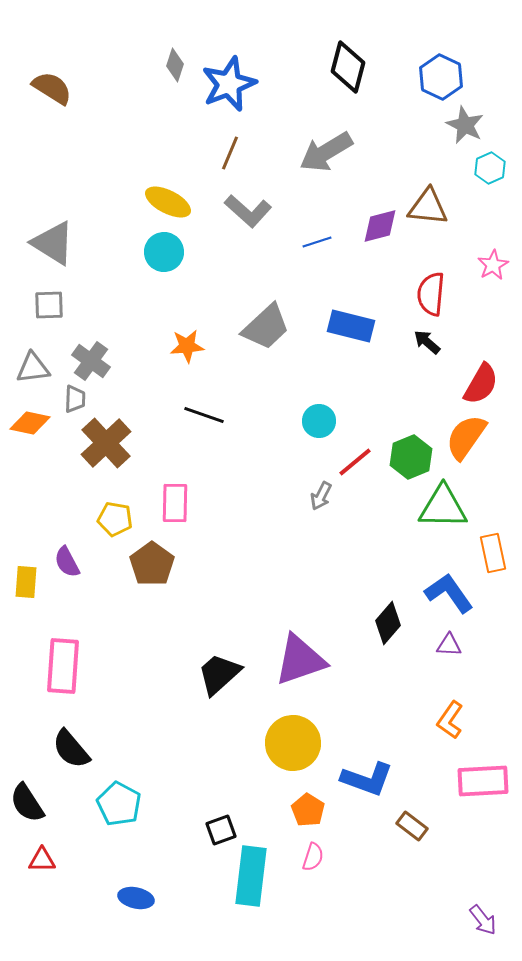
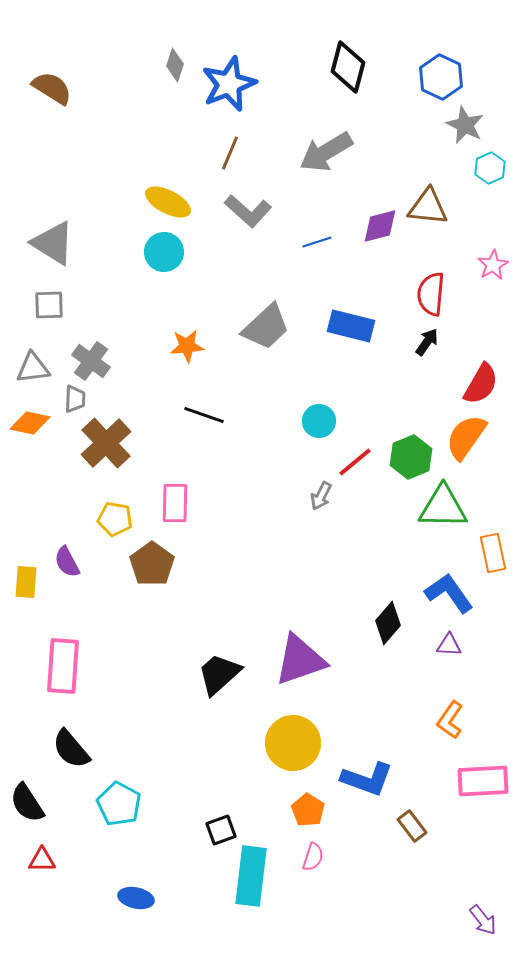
black arrow at (427, 342): rotated 84 degrees clockwise
brown rectangle at (412, 826): rotated 16 degrees clockwise
